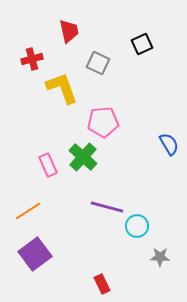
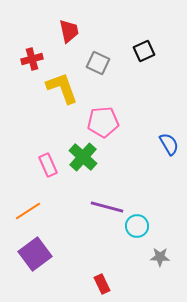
black square: moved 2 px right, 7 px down
